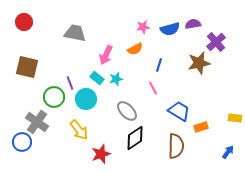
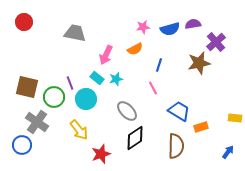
brown square: moved 20 px down
blue circle: moved 3 px down
